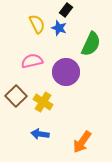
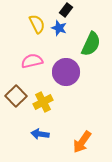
yellow cross: rotated 30 degrees clockwise
